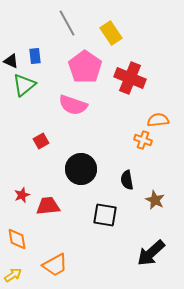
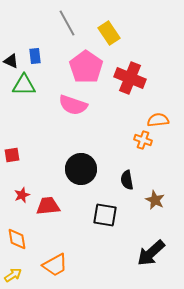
yellow rectangle: moved 2 px left
pink pentagon: moved 1 px right
green triangle: rotated 40 degrees clockwise
red square: moved 29 px left, 14 px down; rotated 21 degrees clockwise
